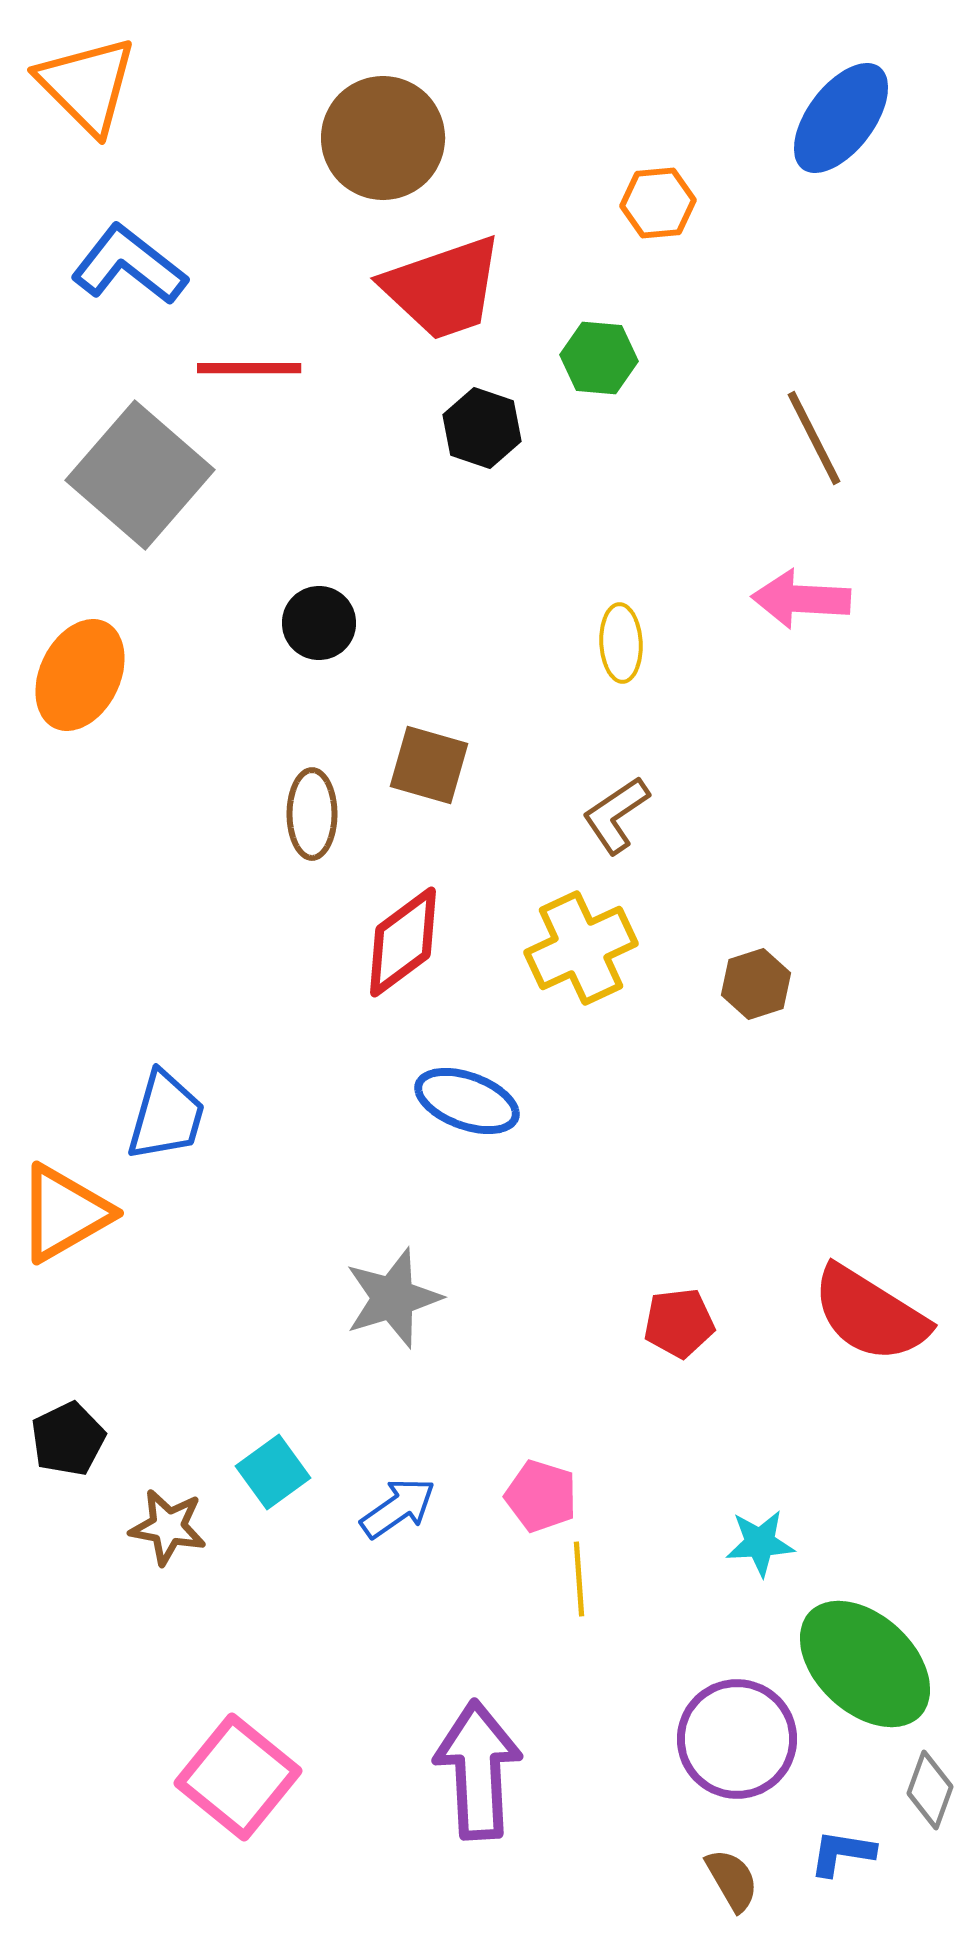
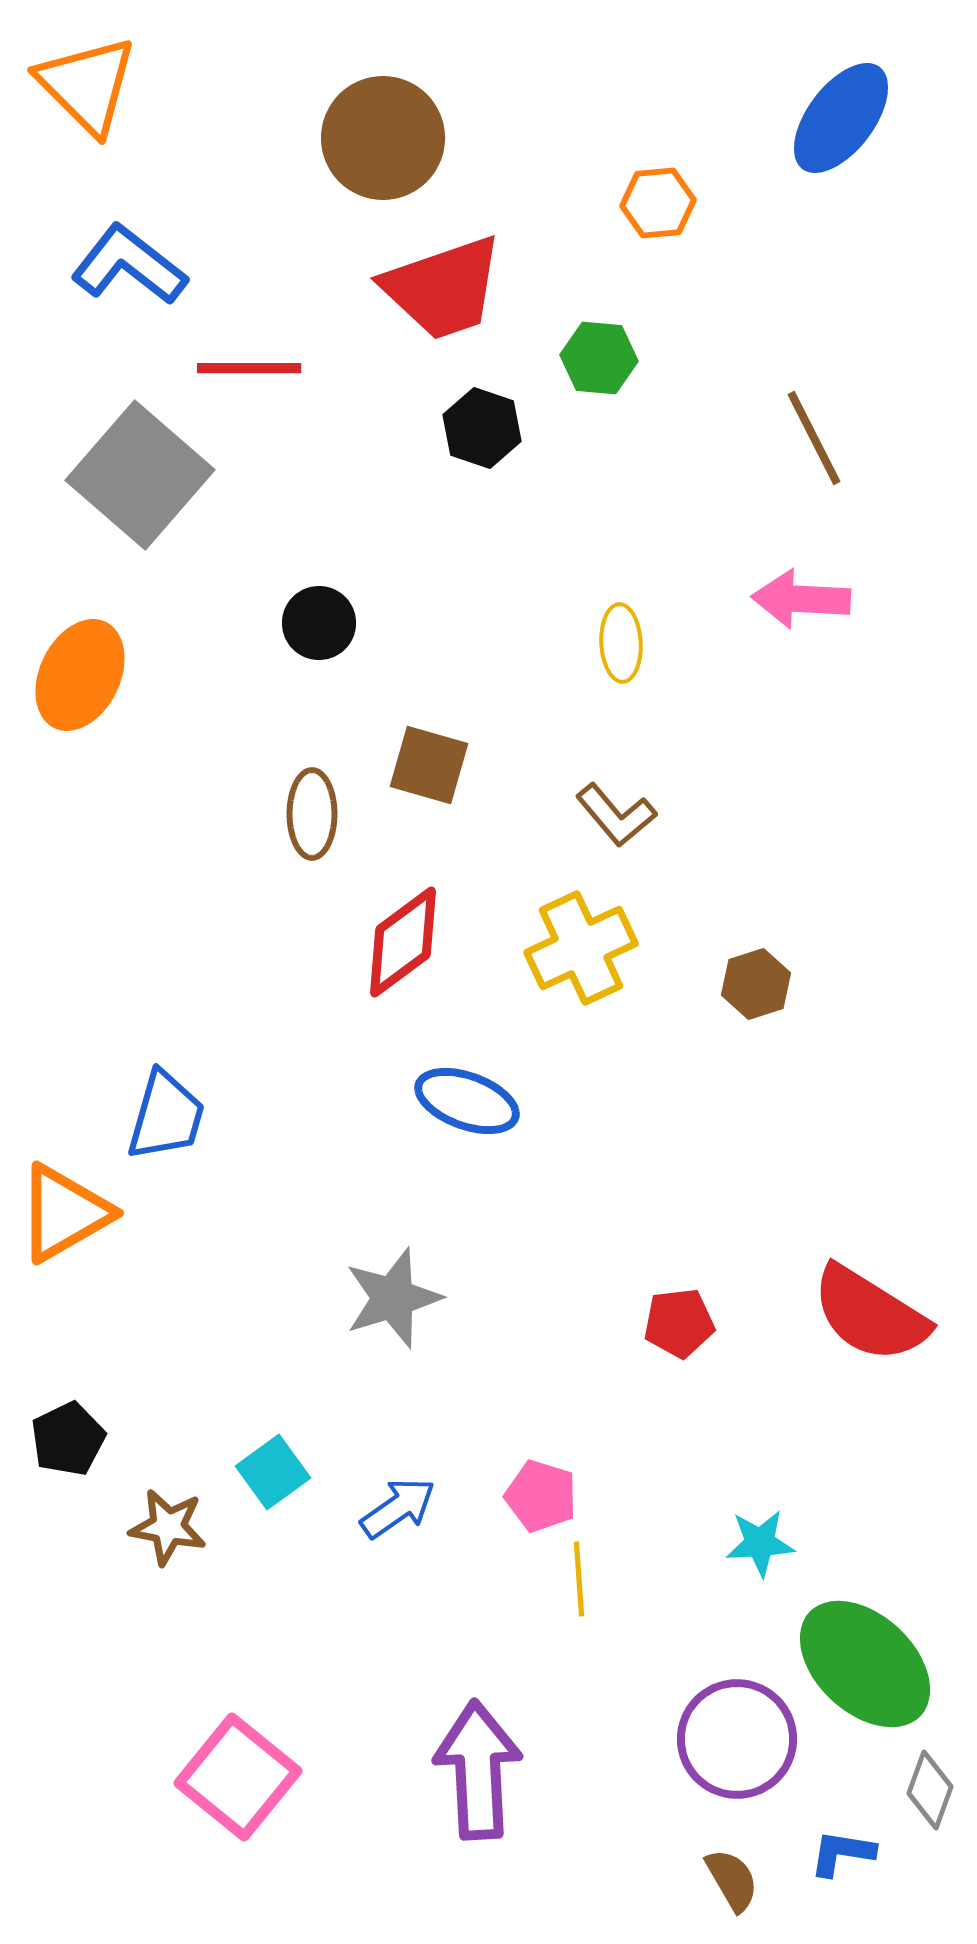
brown L-shape at (616, 815): rotated 96 degrees counterclockwise
